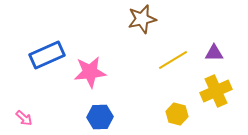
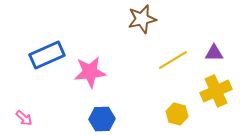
blue hexagon: moved 2 px right, 2 px down
